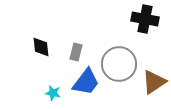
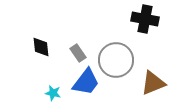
gray rectangle: moved 2 px right, 1 px down; rotated 48 degrees counterclockwise
gray circle: moved 3 px left, 4 px up
brown triangle: moved 1 px left, 1 px down; rotated 12 degrees clockwise
